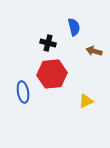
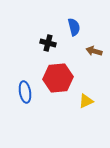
red hexagon: moved 6 px right, 4 px down
blue ellipse: moved 2 px right
